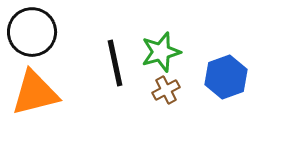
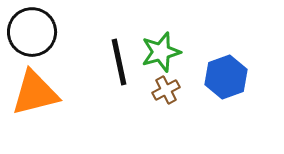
black line: moved 4 px right, 1 px up
